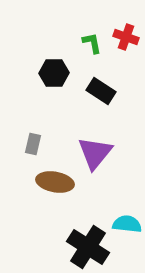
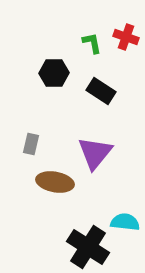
gray rectangle: moved 2 px left
cyan semicircle: moved 2 px left, 2 px up
